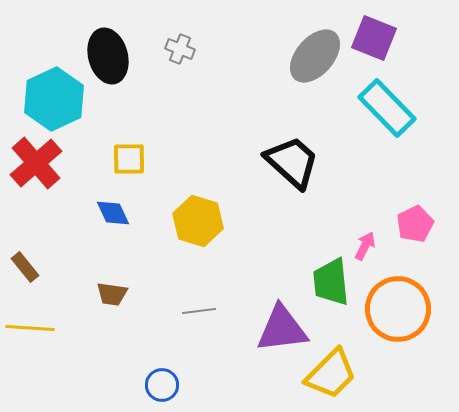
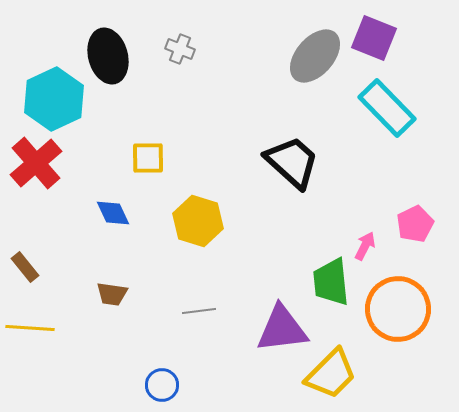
yellow square: moved 19 px right, 1 px up
